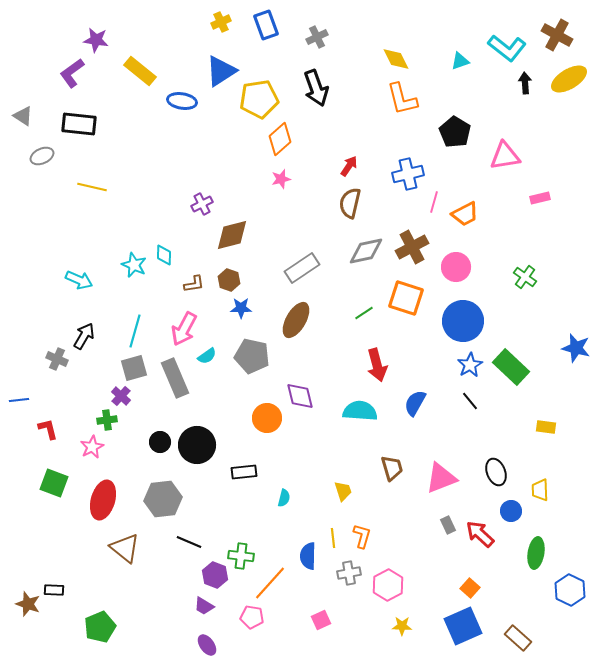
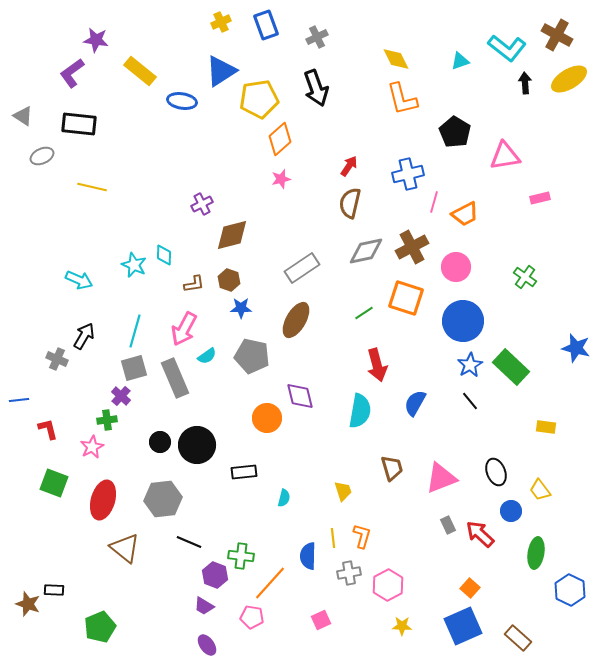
cyan semicircle at (360, 411): rotated 96 degrees clockwise
yellow trapezoid at (540, 490): rotated 35 degrees counterclockwise
